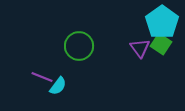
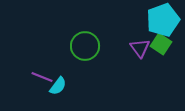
cyan pentagon: moved 1 px right, 2 px up; rotated 16 degrees clockwise
green circle: moved 6 px right
